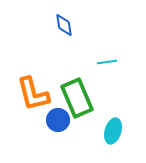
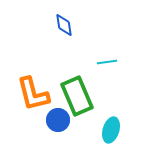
green rectangle: moved 2 px up
cyan ellipse: moved 2 px left, 1 px up
